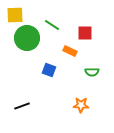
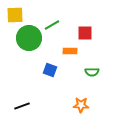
green line: rotated 63 degrees counterclockwise
green circle: moved 2 px right
orange rectangle: rotated 24 degrees counterclockwise
blue square: moved 1 px right
